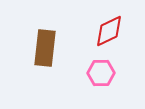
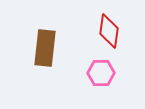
red diamond: rotated 56 degrees counterclockwise
